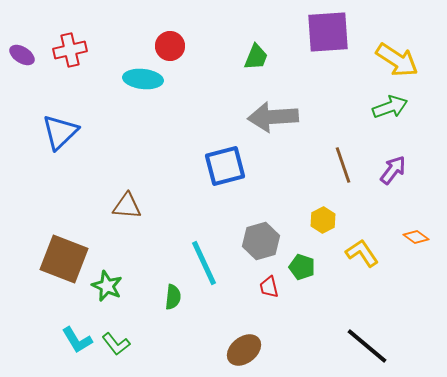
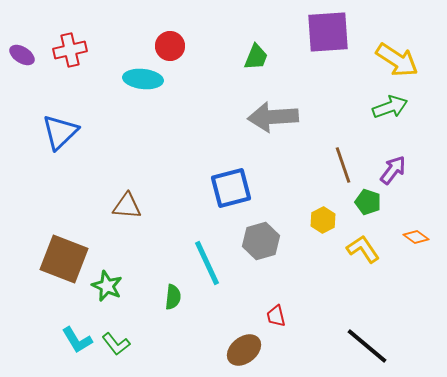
blue square: moved 6 px right, 22 px down
yellow L-shape: moved 1 px right, 4 px up
cyan line: moved 3 px right
green pentagon: moved 66 px right, 65 px up
red trapezoid: moved 7 px right, 29 px down
